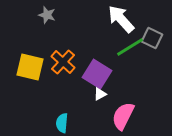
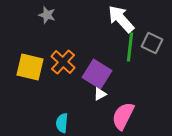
gray square: moved 5 px down
green line: rotated 52 degrees counterclockwise
